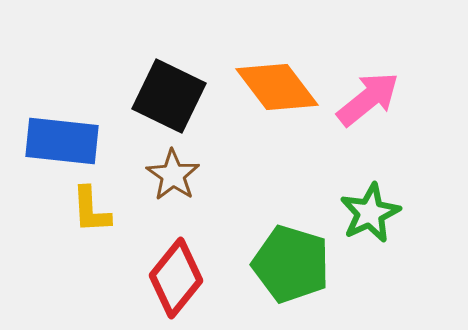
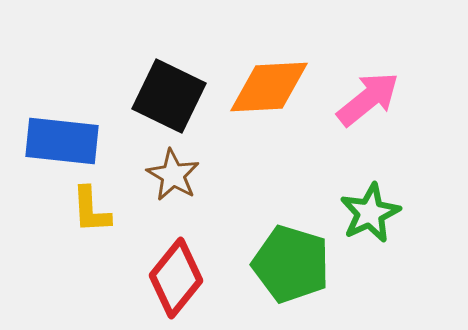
orange diamond: moved 8 px left; rotated 56 degrees counterclockwise
brown star: rotated 4 degrees counterclockwise
